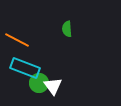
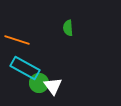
green semicircle: moved 1 px right, 1 px up
orange line: rotated 10 degrees counterclockwise
cyan rectangle: rotated 8 degrees clockwise
